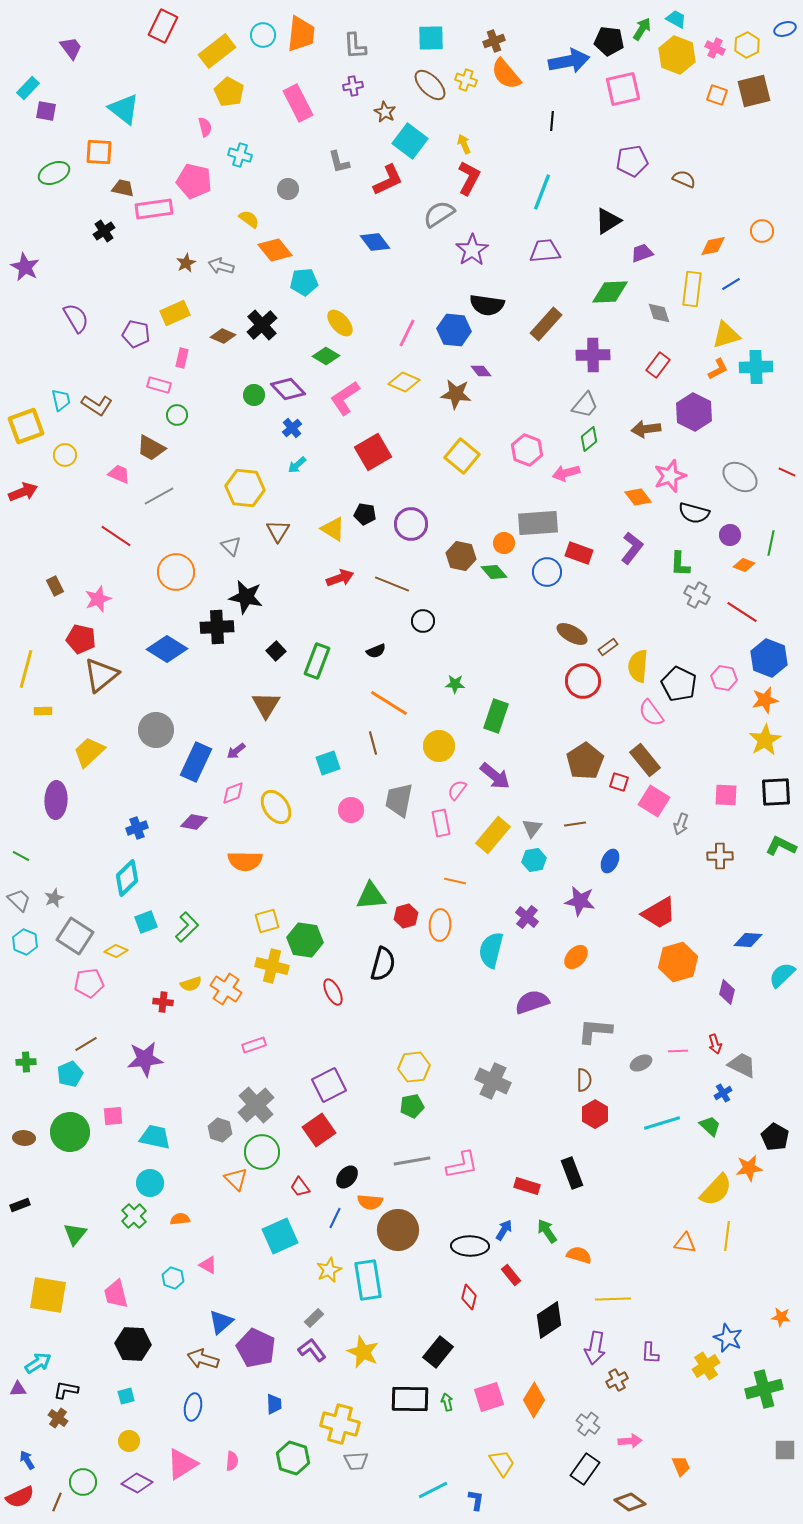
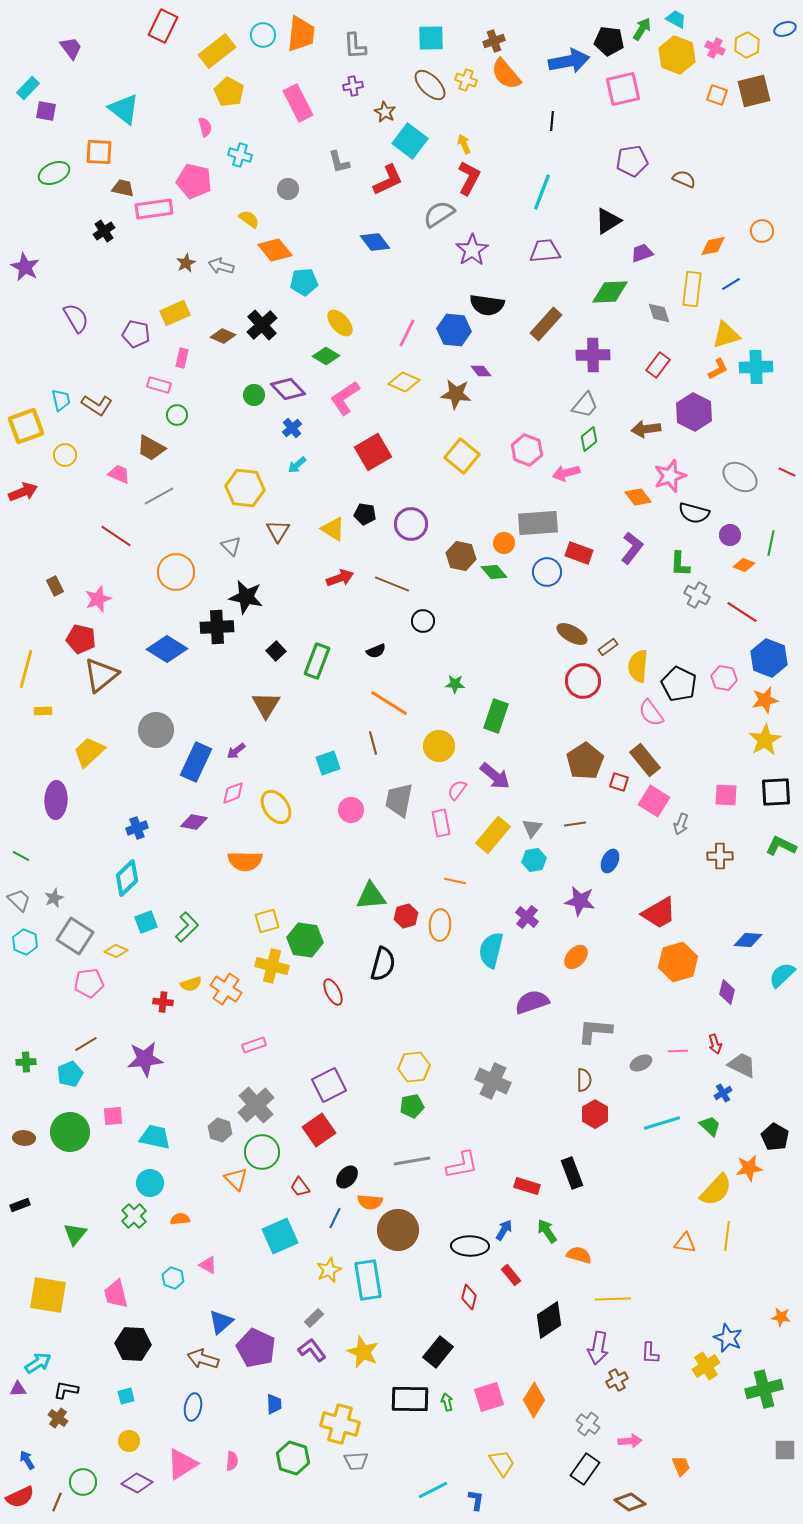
purple arrow at (595, 1348): moved 3 px right
